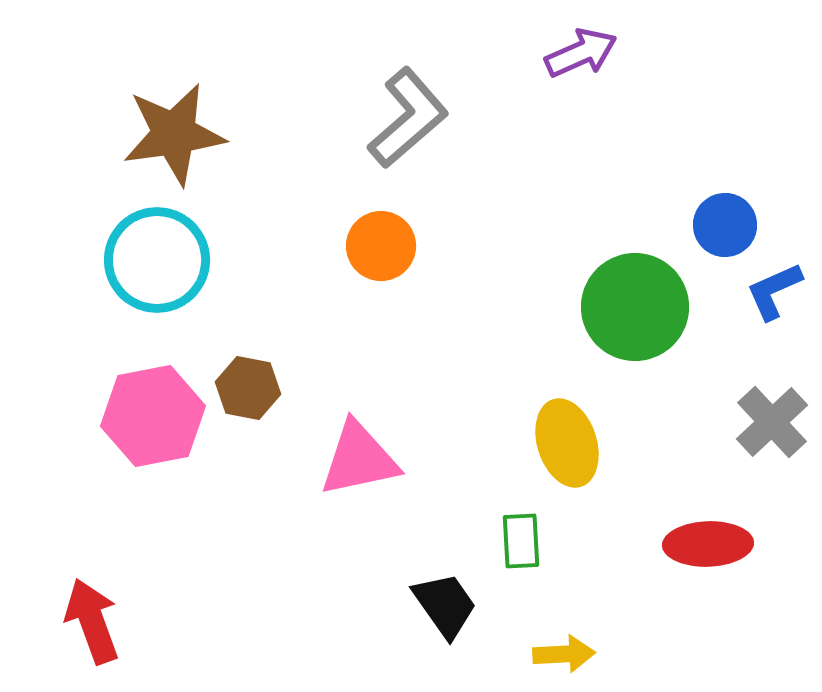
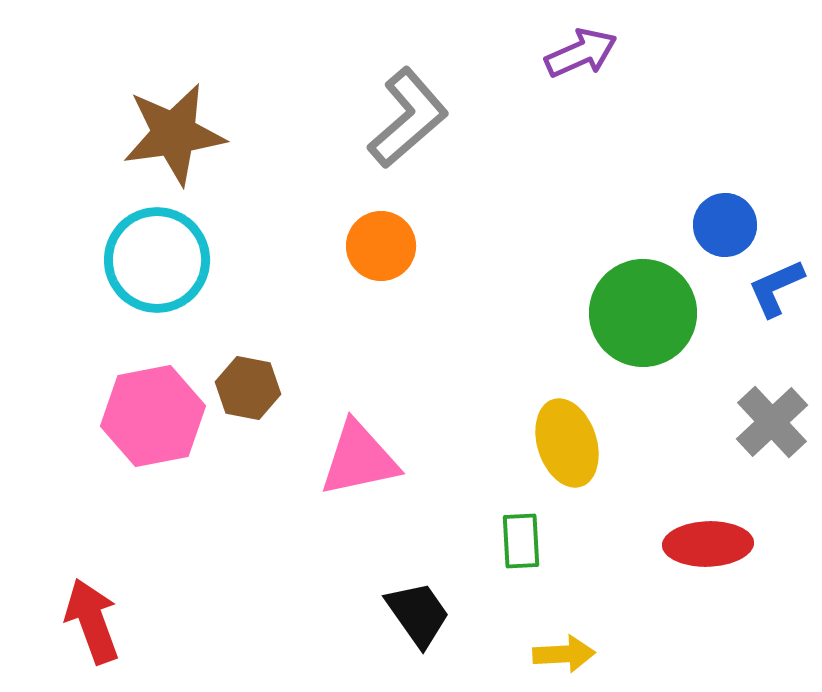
blue L-shape: moved 2 px right, 3 px up
green circle: moved 8 px right, 6 px down
black trapezoid: moved 27 px left, 9 px down
